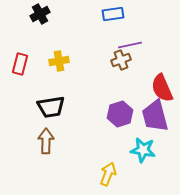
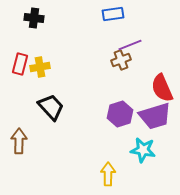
black cross: moved 6 px left, 4 px down; rotated 36 degrees clockwise
purple line: rotated 10 degrees counterclockwise
yellow cross: moved 19 px left, 6 px down
black trapezoid: rotated 124 degrees counterclockwise
purple trapezoid: rotated 92 degrees counterclockwise
brown arrow: moved 27 px left
yellow arrow: rotated 20 degrees counterclockwise
